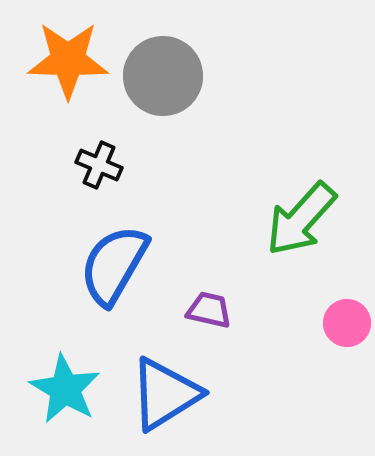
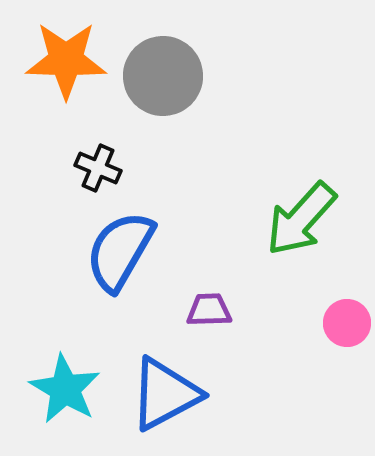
orange star: moved 2 px left
black cross: moved 1 px left, 3 px down
blue semicircle: moved 6 px right, 14 px up
purple trapezoid: rotated 15 degrees counterclockwise
blue triangle: rotated 4 degrees clockwise
